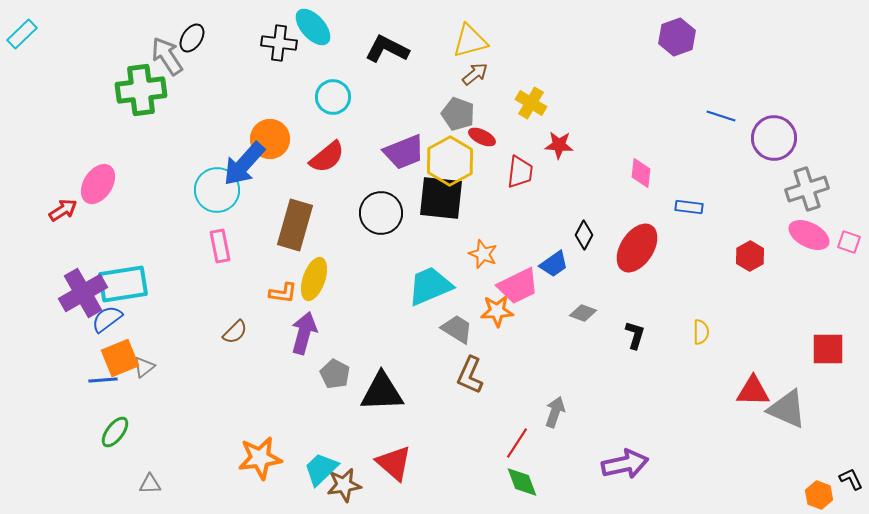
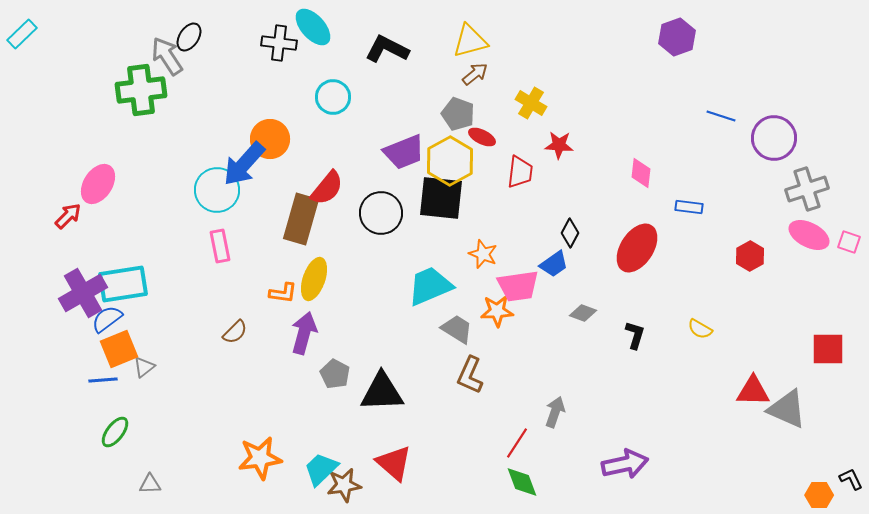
black ellipse at (192, 38): moved 3 px left, 1 px up
red semicircle at (327, 157): moved 31 px down; rotated 12 degrees counterclockwise
red arrow at (63, 210): moved 5 px right, 6 px down; rotated 12 degrees counterclockwise
brown rectangle at (295, 225): moved 6 px right, 6 px up
black diamond at (584, 235): moved 14 px left, 2 px up
pink trapezoid at (518, 286): rotated 18 degrees clockwise
yellow semicircle at (701, 332): moved 1 px left, 3 px up; rotated 120 degrees clockwise
orange square at (120, 358): moved 1 px left, 9 px up
orange hexagon at (819, 495): rotated 20 degrees counterclockwise
